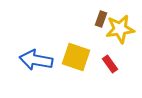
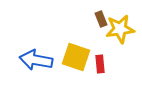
brown rectangle: rotated 42 degrees counterclockwise
red rectangle: moved 10 px left; rotated 30 degrees clockwise
